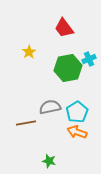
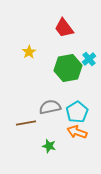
cyan cross: rotated 16 degrees counterclockwise
green star: moved 15 px up
